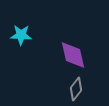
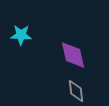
gray diamond: moved 2 px down; rotated 45 degrees counterclockwise
